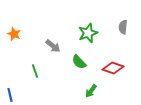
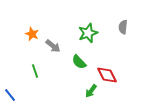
orange star: moved 18 px right
red diamond: moved 6 px left, 7 px down; rotated 45 degrees clockwise
blue line: rotated 24 degrees counterclockwise
